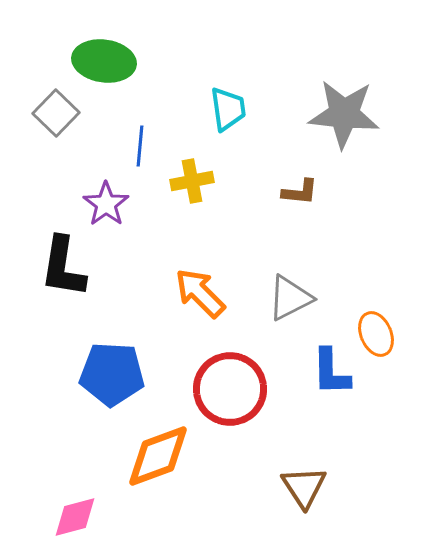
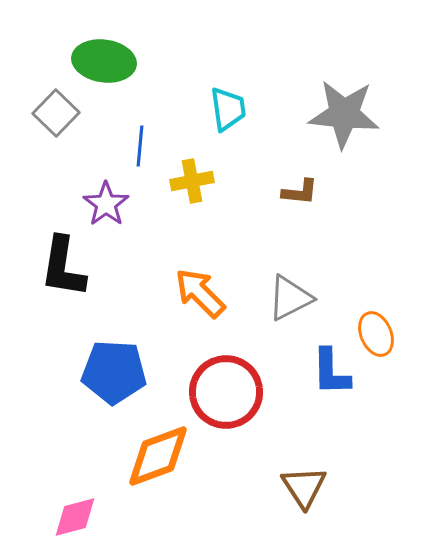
blue pentagon: moved 2 px right, 2 px up
red circle: moved 4 px left, 3 px down
